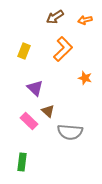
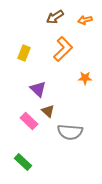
yellow rectangle: moved 2 px down
orange star: rotated 16 degrees counterclockwise
purple triangle: moved 3 px right, 1 px down
green rectangle: moved 1 px right; rotated 54 degrees counterclockwise
